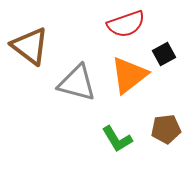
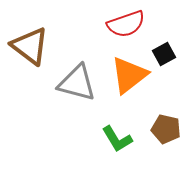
brown pentagon: rotated 20 degrees clockwise
